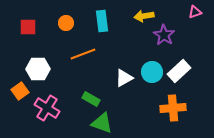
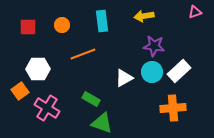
orange circle: moved 4 px left, 2 px down
purple star: moved 10 px left, 11 px down; rotated 25 degrees counterclockwise
